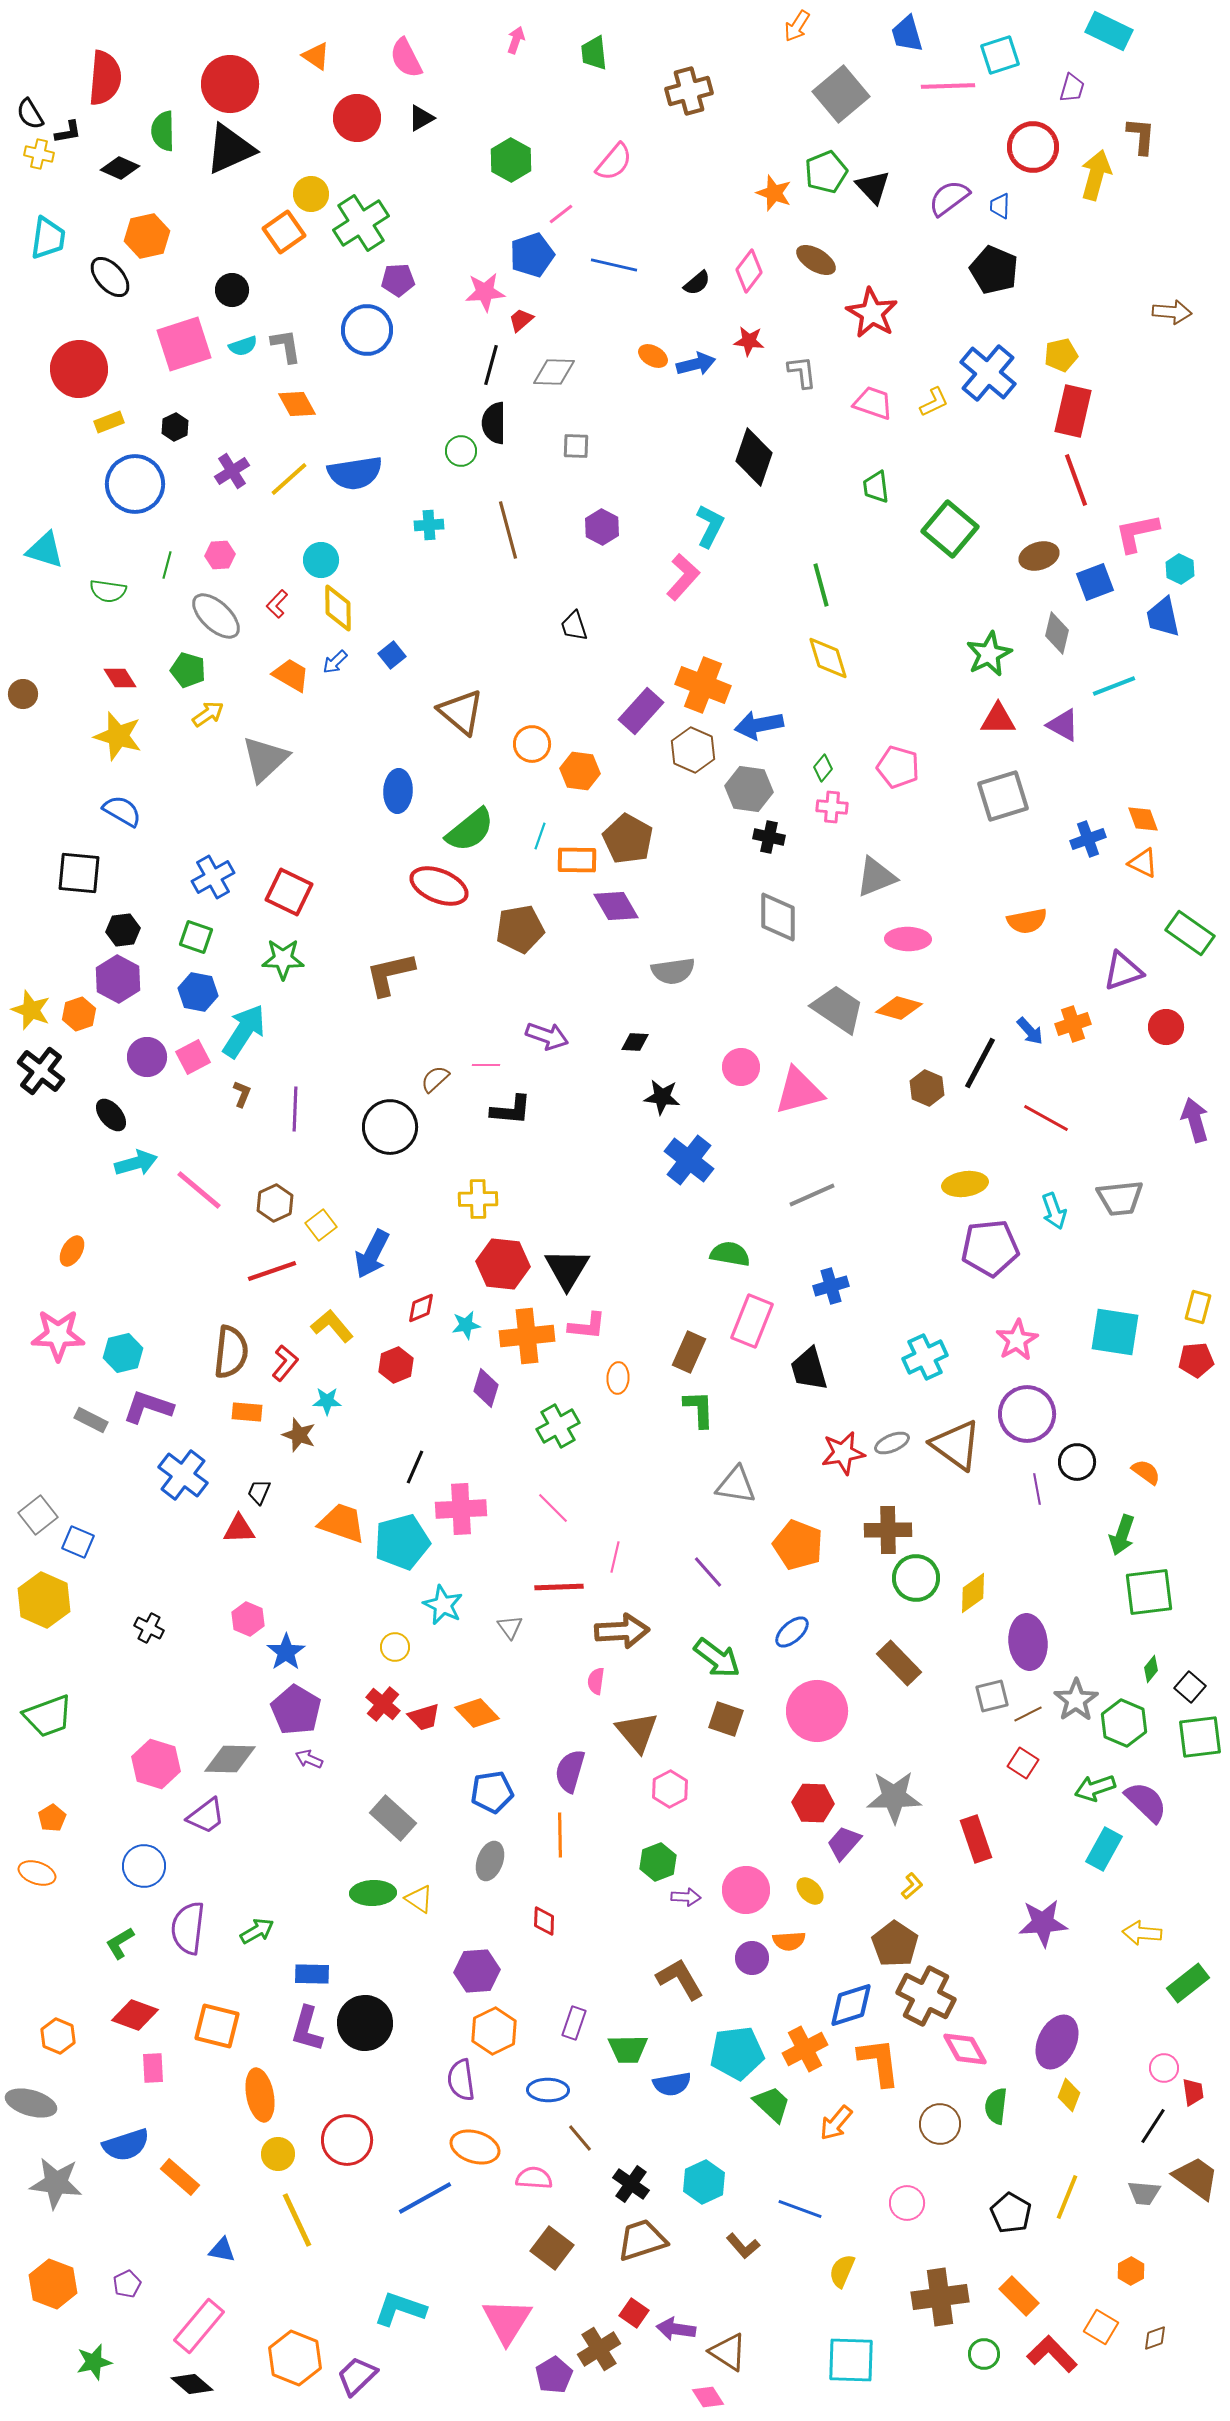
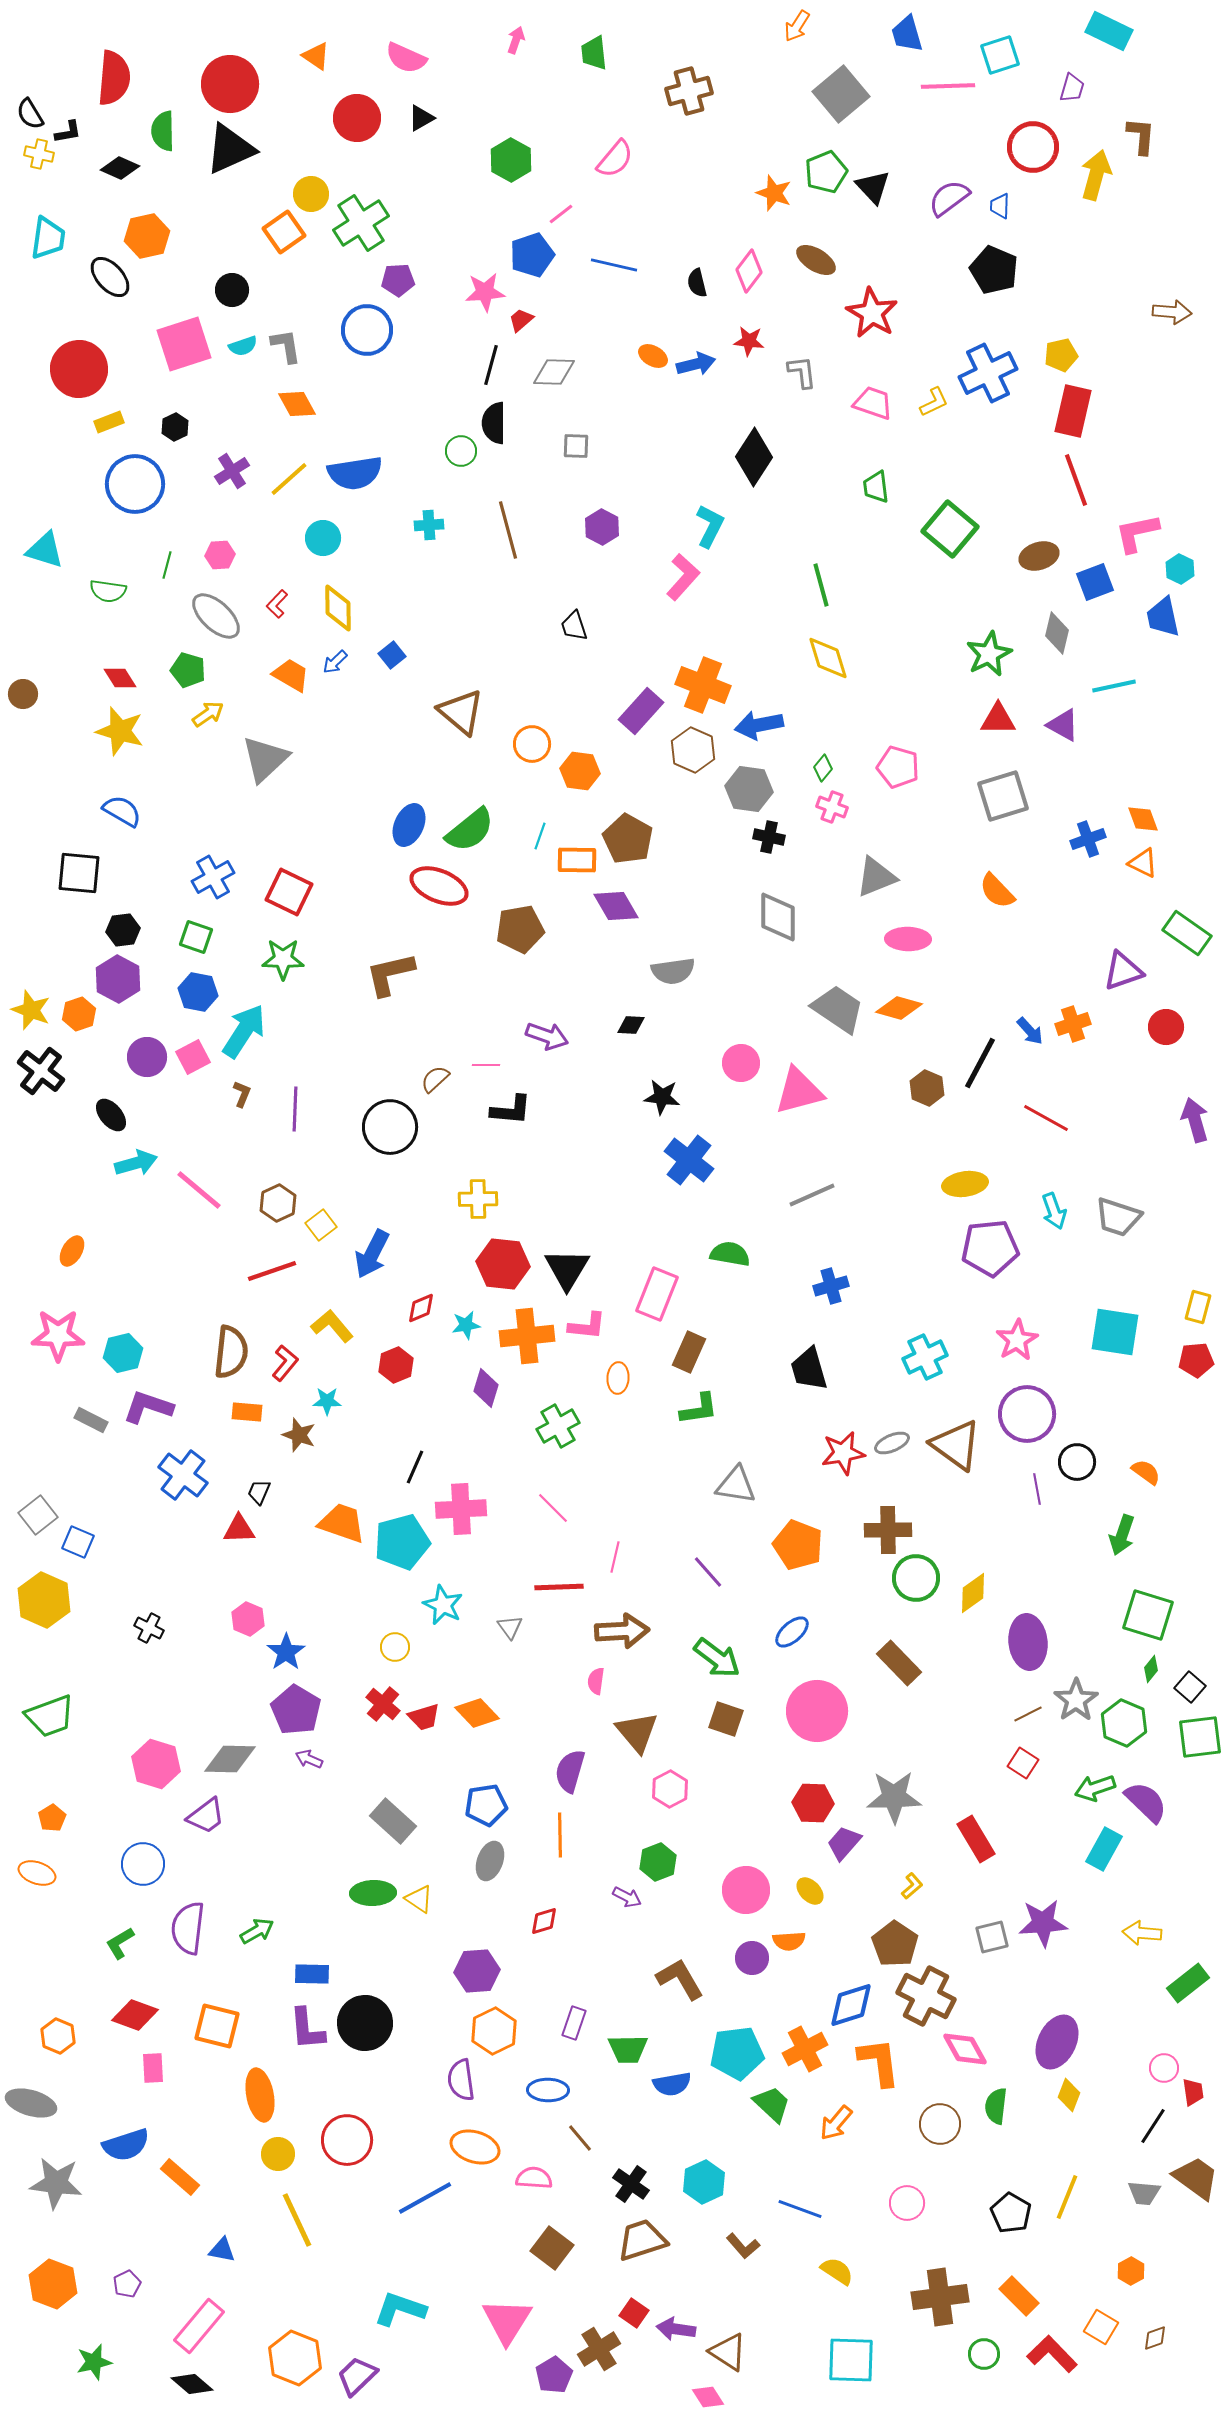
pink semicircle at (406, 58): rotated 39 degrees counterclockwise
red semicircle at (105, 78): moved 9 px right
pink semicircle at (614, 162): moved 1 px right, 3 px up
black semicircle at (697, 283): rotated 116 degrees clockwise
blue cross at (988, 373): rotated 24 degrees clockwise
black diamond at (754, 457): rotated 14 degrees clockwise
cyan circle at (321, 560): moved 2 px right, 22 px up
cyan line at (1114, 686): rotated 9 degrees clockwise
yellow star at (118, 736): moved 2 px right, 5 px up
blue ellipse at (398, 791): moved 11 px right, 34 px down; rotated 21 degrees clockwise
pink cross at (832, 807): rotated 16 degrees clockwise
orange semicircle at (1027, 921): moved 30 px left, 30 px up; rotated 57 degrees clockwise
green rectangle at (1190, 933): moved 3 px left
black diamond at (635, 1042): moved 4 px left, 17 px up
pink circle at (741, 1067): moved 4 px up
gray trapezoid at (1120, 1198): moved 2 px left, 19 px down; rotated 24 degrees clockwise
brown hexagon at (275, 1203): moved 3 px right
pink rectangle at (752, 1321): moved 95 px left, 27 px up
green L-shape at (699, 1409): rotated 84 degrees clockwise
green square at (1149, 1592): moved 1 px left, 23 px down; rotated 24 degrees clockwise
gray square at (992, 1696): moved 241 px down
green trapezoid at (48, 1716): moved 2 px right
blue pentagon at (492, 1792): moved 6 px left, 13 px down
gray rectangle at (393, 1818): moved 3 px down
red rectangle at (976, 1839): rotated 12 degrees counterclockwise
blue circle at (144, 1866): moved 1 px left, 2 px up
purple arrow at (686, 1897): moved 59 px left; rotated 24 degrees clockwise
red diamond at (544, 1921): rotated 72 degrees clockwise
purple L-shape at (307, 2029): rotated 21 degrees counterclockwise
yellow semicircle at (842, 2271): moved 5 px left; rotated 100 degrees clockwise
